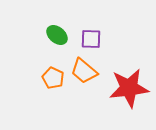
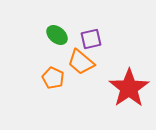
purple square: rotated 15 degrees counterclockwise
orange trapezoid: moved 3 px left, 9 px up
red star: rotated 27 degrees counterclockwise
